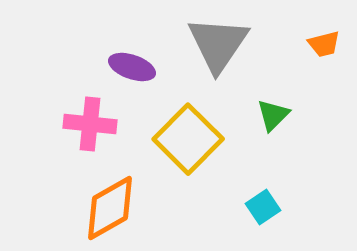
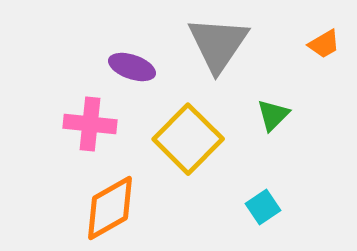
orange trapezoid: rotated 16 degrees counterclockwise
